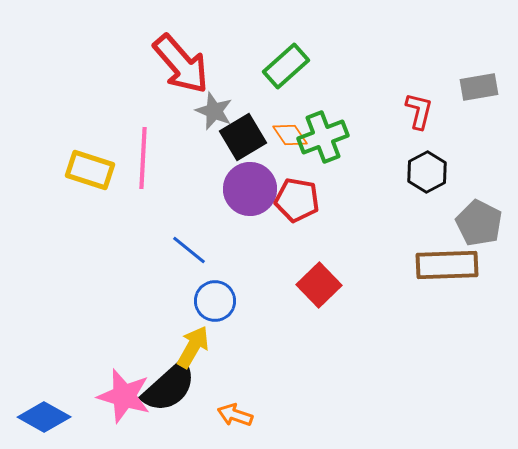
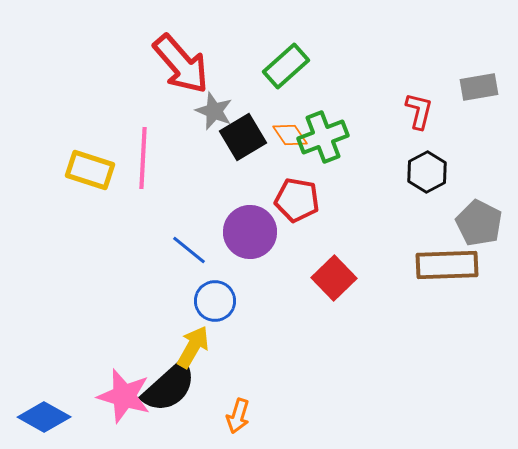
purple circle: moved 43 px down
red square: moved 15 px right, 7 px up
orange arrow: moved 3 px right, 1 px down; rotated 92 degrees counterclockwise
